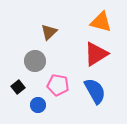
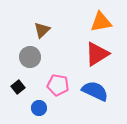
orange triangle: rotated 25 degrees counterclockwise
brown triangle: moved 7 px left, 2 px up
red triangle: moved 1 px right
gray circle: moved 5 px left, 4 px up
blue semicircle: rotated 36 degrees counterclockwise
blue circle: moved 1 px right, 3 px down
